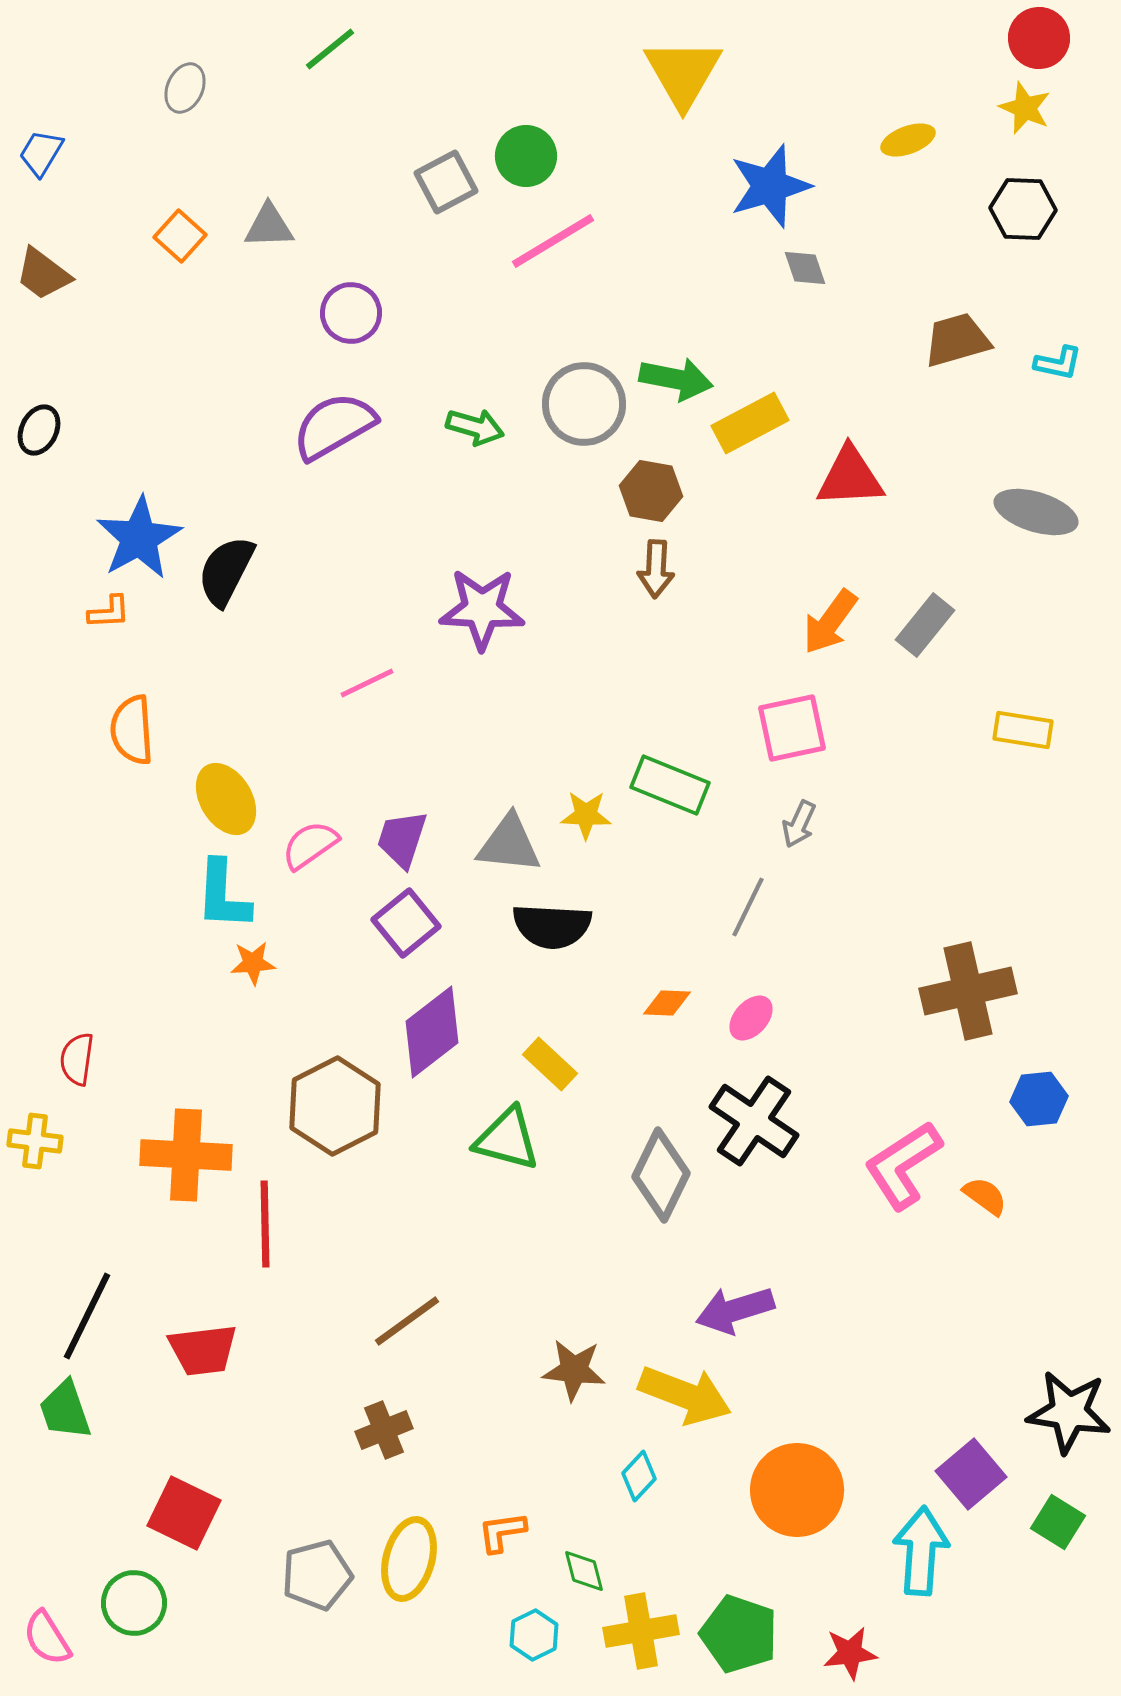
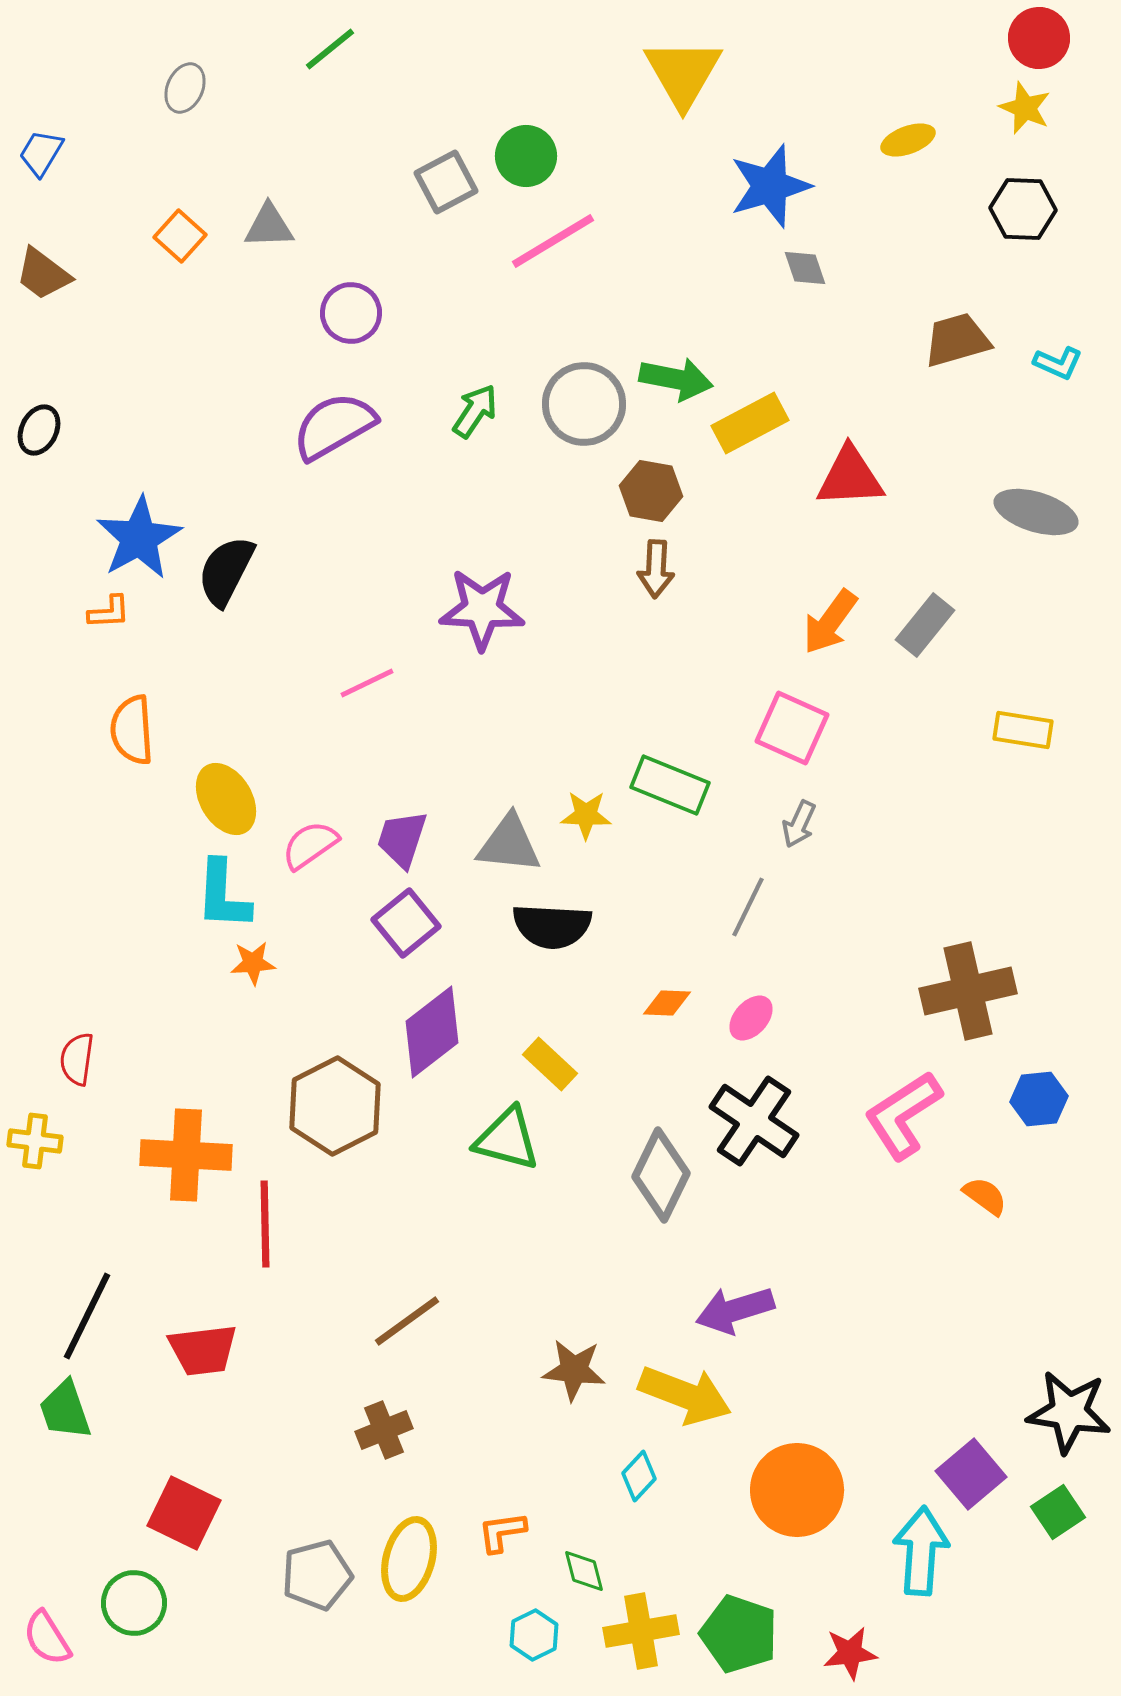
cyan L-shape at (1058, 363): rotated 12 degrees clockwise
green arrow at (475, 427): moved 16 px up; rotated 72 degrees counterclockwise
pink square at (792, 728): rotated 36 degrees clockwise
pink L-shape at (903, 1165): moved 50 px up
green square at (1058, 1522): moved 10 px up; rotated 24 degrees clockwise
